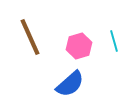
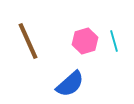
brown line: moved 2 px left, 4 px down
pink hexagon: moved 6 px right, 5 px up
